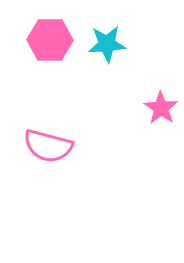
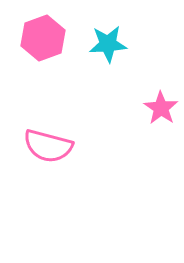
pink hexagon: moved 7 px left, 2 px up; rotated 21 degrees counterclockwise
cyan star: moved 1 px right
